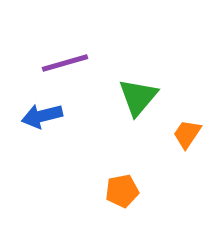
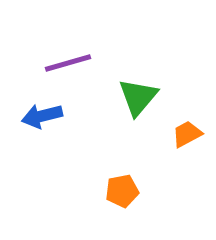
purple line: moved 3 px right
orange trapezoid: rotated 28 degrees clockwise
